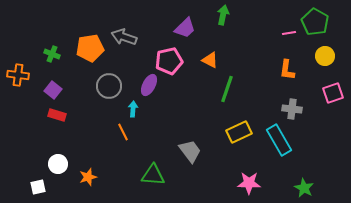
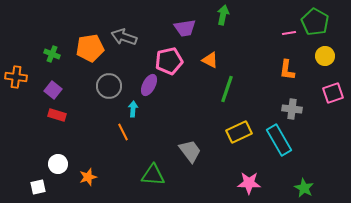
purple trapezoid: rotated 35 degrees clockwise
orange cross: moved 2 px left, 2 px down
